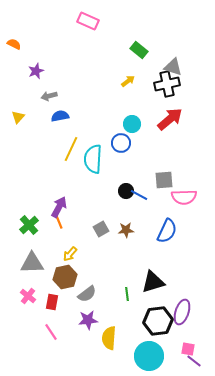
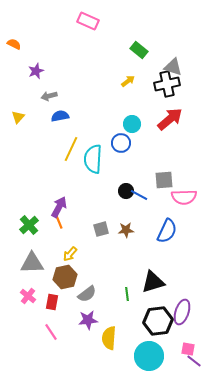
gray square at (101, 229): rotated 14 degrees clockwise
